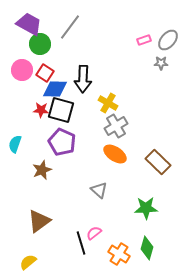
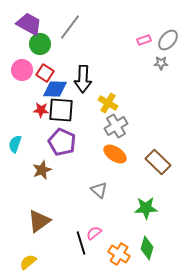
black square: rotated 12 degrees counterclockwise
